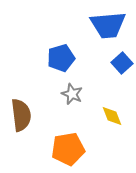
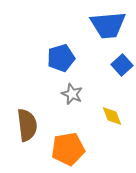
blue square: moved 2 px down
brown semicircle: moved 6 px right, 10 px down
